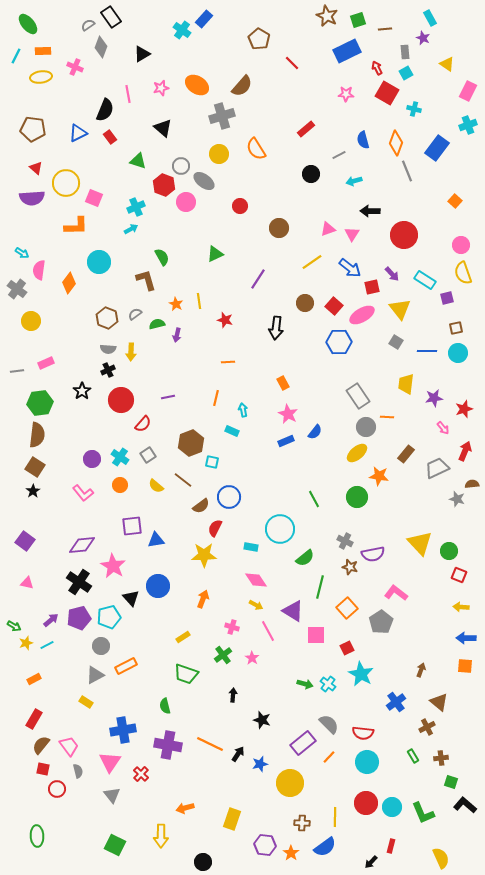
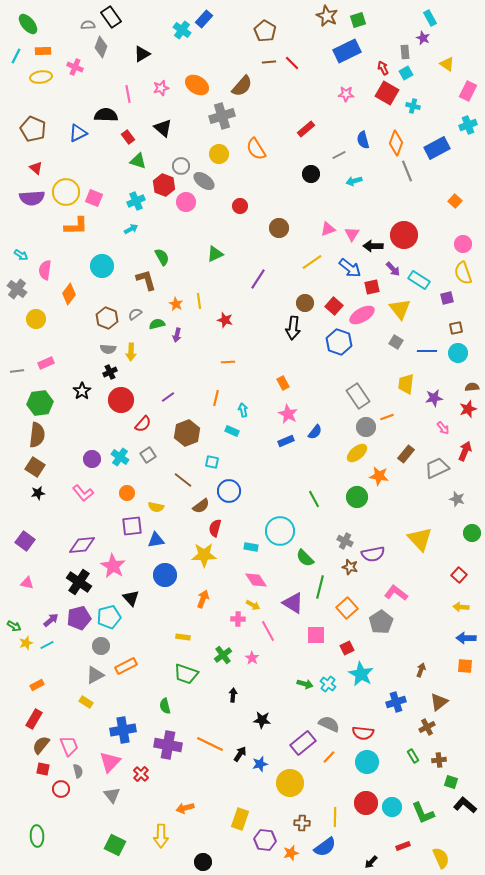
gray semicircle at (88, 25): rotated 32 degrees clockwise
brown line at (385, 29): moved 116 px left, 33 px down
brown pentagon at (259, 39): moved 6 px right, 8 px up
red arrow at (377, 68): moved 6 px right
cyan cross at (414, 109): moved 1 px left, 3 px up
black semicircle at (105, 110): moved 1 px right, 5 px down; rotated 110 degrees counterclockwise
brown pentagon at (33, 129): rotated 15 degrees clockwise
red rectangle at (110, 137): moved 18 px right
blue rectangle at (437, 148): rotated 25 degrees clockwise
yellow circle at (66, 183): moved 9 px down
cyan cross at (136, 207): moved 6 px up
black arrow at (370, 211): moved 3 px right, 35 px down
pink circle at (461, 245): moved 2 px right, 1 px up
cyan arrow at (22, 253): moved 1 px left, 2 px down
cyan circle at (99, 262): moved 3 px right, 4 px down
pink semicircle at (39, 270): moved 6 px right
purple arrow at (392, 274): moved 1 px right, 5 px up
cyan rectangle at (425, 280): moved 6 px left
orange diamond at (69, 283): moved 11 px down
yellow circle at (31, 321): moved 5 px right, 2 px up
black arrow at (276, 328): moved 17 px right
blue hexagon at (339, 342): rotated 20 degrees clockwise
black cross at (108, 370): moved 2 px right, 2 px down
purple line at (168, 397): rotated 24 degrees counterclockwise
red star at (464, 409): moved 4 px right
orange line at (387, 417): rotated 24 degrees counterclockwise
brown hexagon at (191, 443): moved 4 px left, 10 px up
brown semicircle at (472, 484): moved 97 px up
orange circle at (120, 485): moved 7 px right, 8 px down
yellow semicircle at (156, 486): moved 21 px down; rotated 28 degrees counterclockwise
black star at (33, 491): moved 5 px right, 2 px down; rotated 24 degrees clockwise
blue circle at (229, 497): moved 6 px up
red semicircle at (215, 528): rotated 12 degrees counterclockwise
cyan circle at (280, 529): moved 2 px down
yellow triangle at (420, 543): moved 4 px up
green circle at (449, 551): moved 23 px right, 18 px up
green semicircle at (305, 558): rotated 84 degrees clockwise
red square at (459, 575): rotated 21 degrees clockwise
blue circle at (158, 586): moved 7 px right, 11 px up
yellow arrow at (256, 605): moved 3 px left
purple triangle at (293, 611): moved 8 px up
pink cross at (232, 627): moved 6 px right, 8 px up; rotated 16 degrees counterclockwise
yellow rectangle at (183, 637): rotated 40 degrees clockwise
orange rectangle at (34, 679): moved 3 px right, 6 px down
blue cross at (396, 702): rotated 18 degrees clockwise
brown triangle at (439, 702): rotated 42 degrees clockwise
black star at (262, 720): rotated 12 degrees counterclockwise
gray semicircle at (329, 724): rotated 20 degrees counterclockwise
pink trapezoid at (69, 746): rotated 15 degrees clockwise
black arrow at (238, 754): moved 2 px right
brown cross at (441, 758): moved 2 px left, 2 px down
pink triangle at (110, 762): rotated 10 degrees clockwise
red circle at (57, 789): moved 4 px right
yellow rectangle at (232, 819): moved 8 px right
purple hexagon at (265, 845): moved 5 px up
red rectangle at (391, 846): moved 12 px right; rotated 56 degrees clockwise
orange star at (291, 853): rotated 21 degrees clockwise
